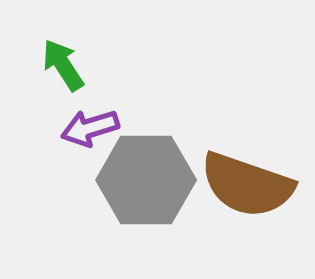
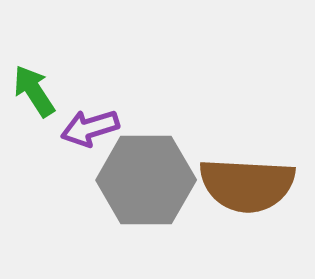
green arrow: moved 29 px left, 26 px down
brown semicircle: rotated 16 degrees counterclockwise
